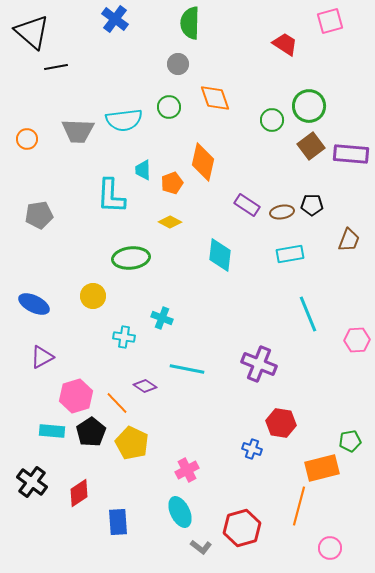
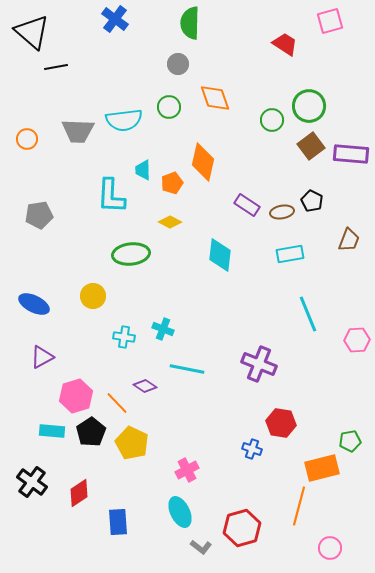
black pentagon at (312, 205): moved 4 px up; rotated 25 degrees clockwise
green ellipse at (131, 258): moved 4 px up
cyan cross at (162, 318): moved 1 px right, 11 px down
